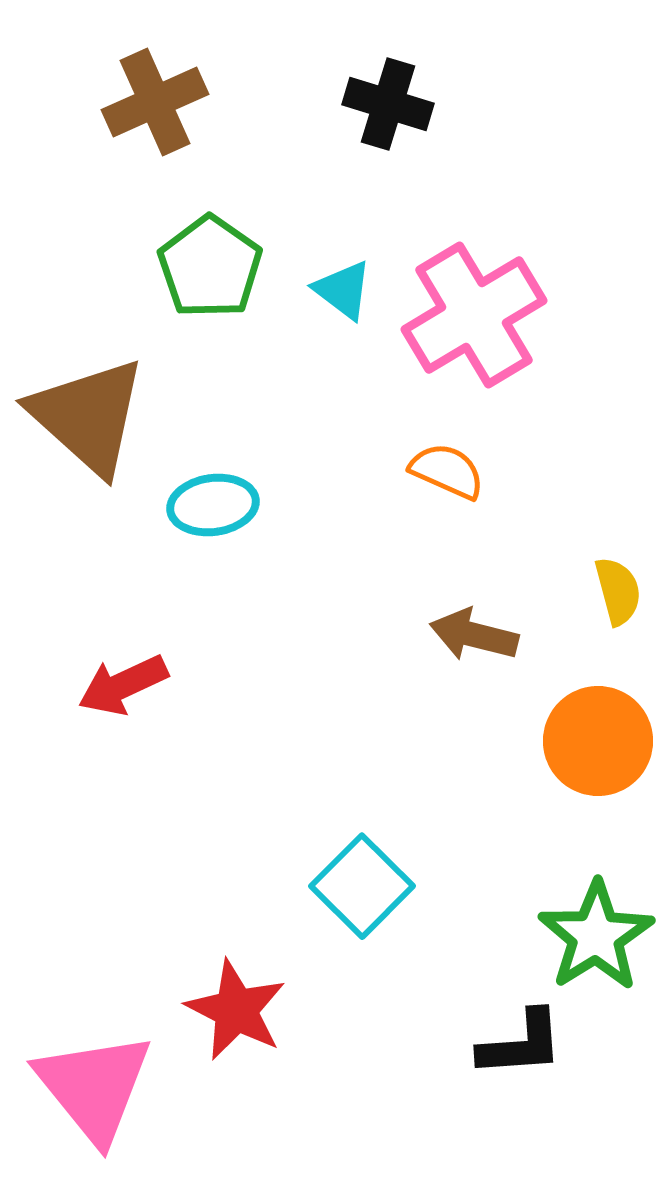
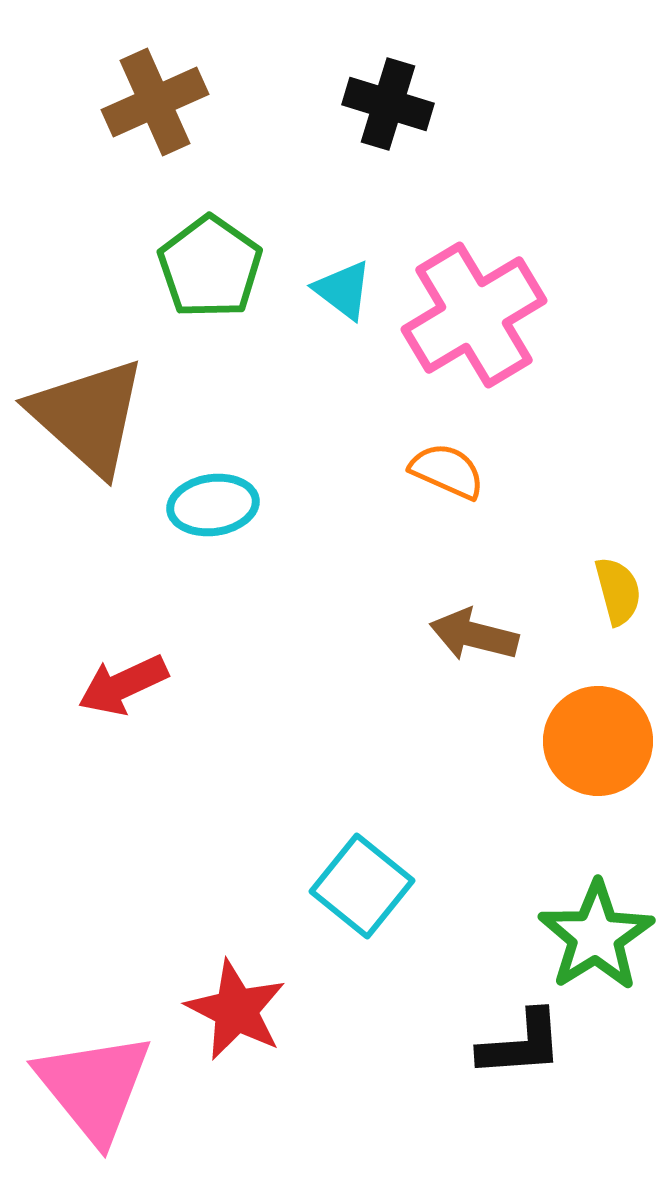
cyan square: rotated 6 degrees counterclockwise
